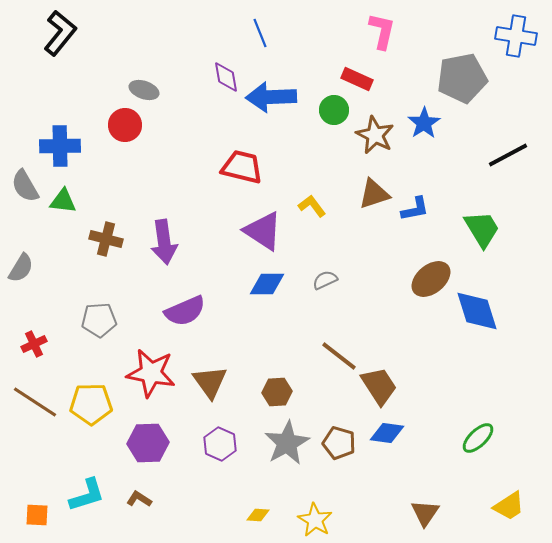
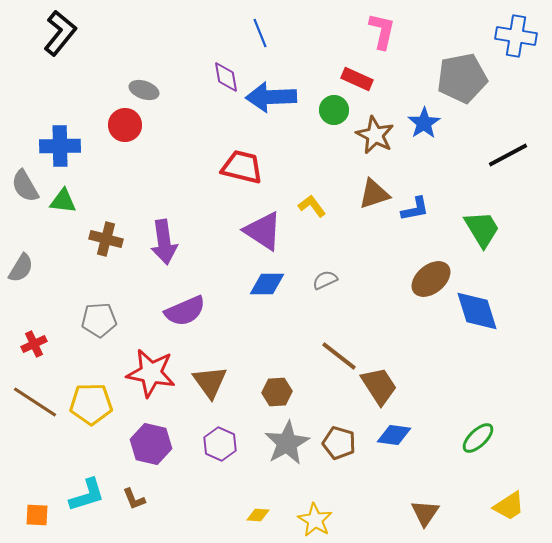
blue diamond at (387, 433): moved 7 px right, 2 px down
purple hexagon at (148, 443): moved 3 px right, 1 px down; rotated 15 degrees clockwise
brown L-shape at (139, 499): moved 5 px left; rotated 145 degrees counterclockwise
